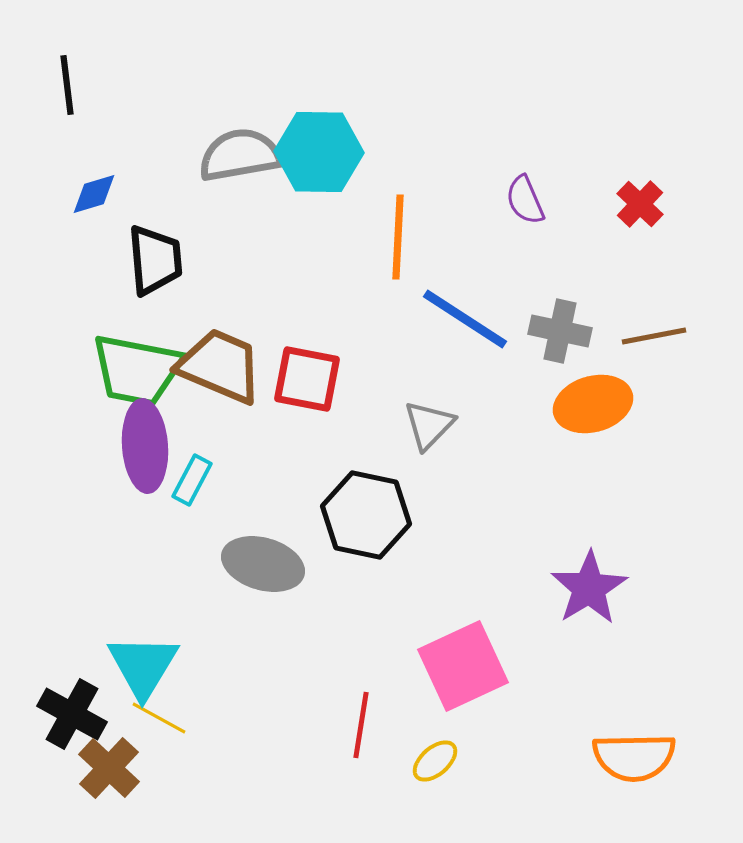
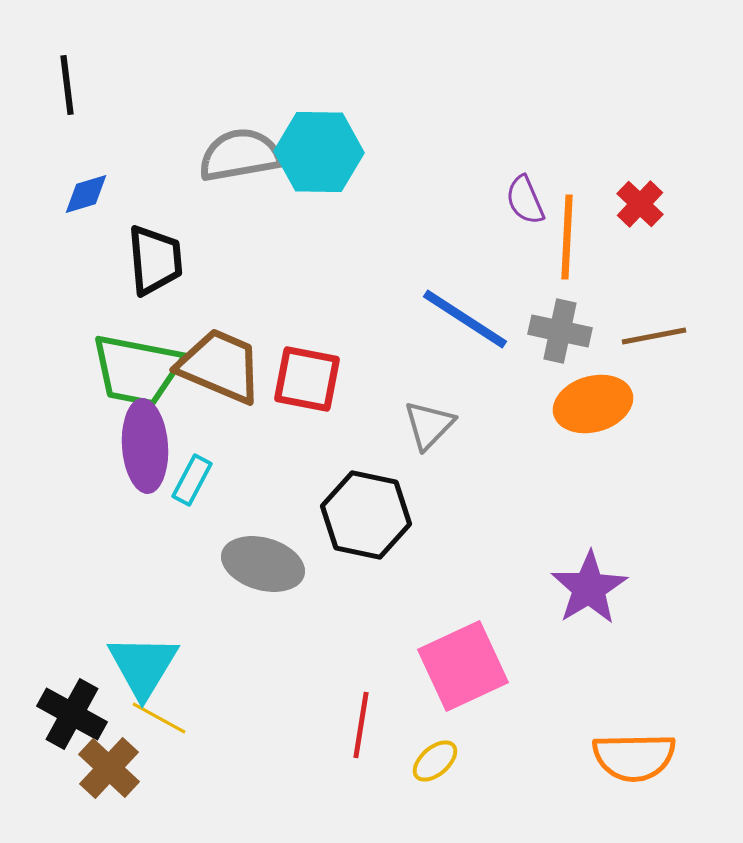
blue diamond: moved 8 px left
orange line: moved 169 px right
